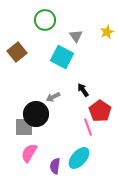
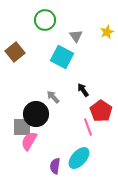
brown square: moved 2 px left
gray arrow: rotated 72 degrees clockwise
red pentagon: moved 1 px right
gray square: moved 2 px left
pink semicircle: moved 12 px up
